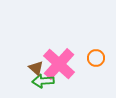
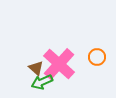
orange circle: moved 1 px right, 1 px up
green arrow: moved 1 px left, 1 px down; rotated 20 degrees counterclockwise
